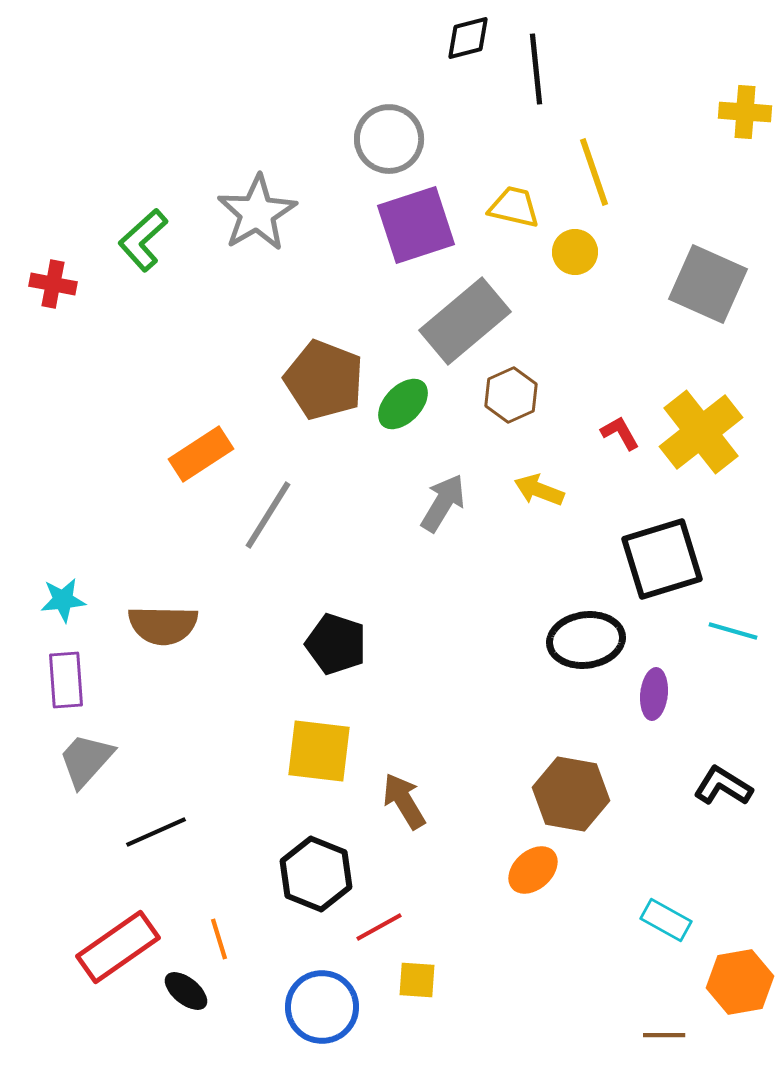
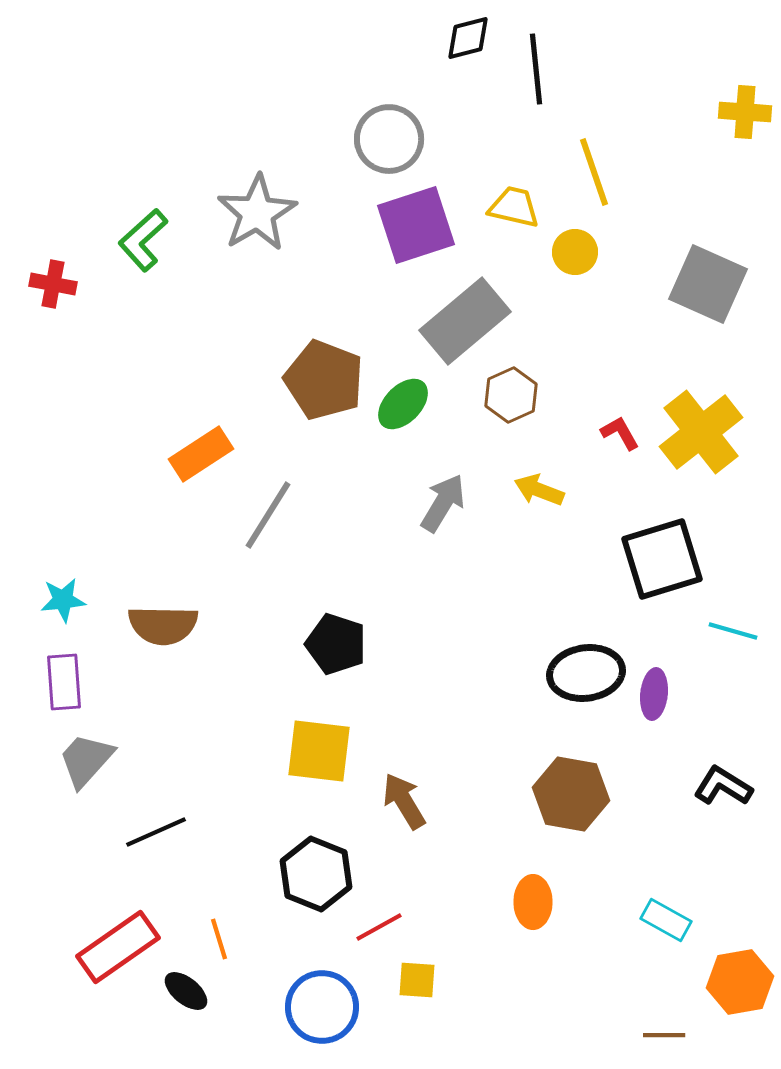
black ellipse at (586, 640): moved 33 px down
purple rectangle at (66, 680): moved 2 px left, 2 px down
orange ellipse at (533, 870): moved 32 px down; rotated 48 degrees counterclockwise
